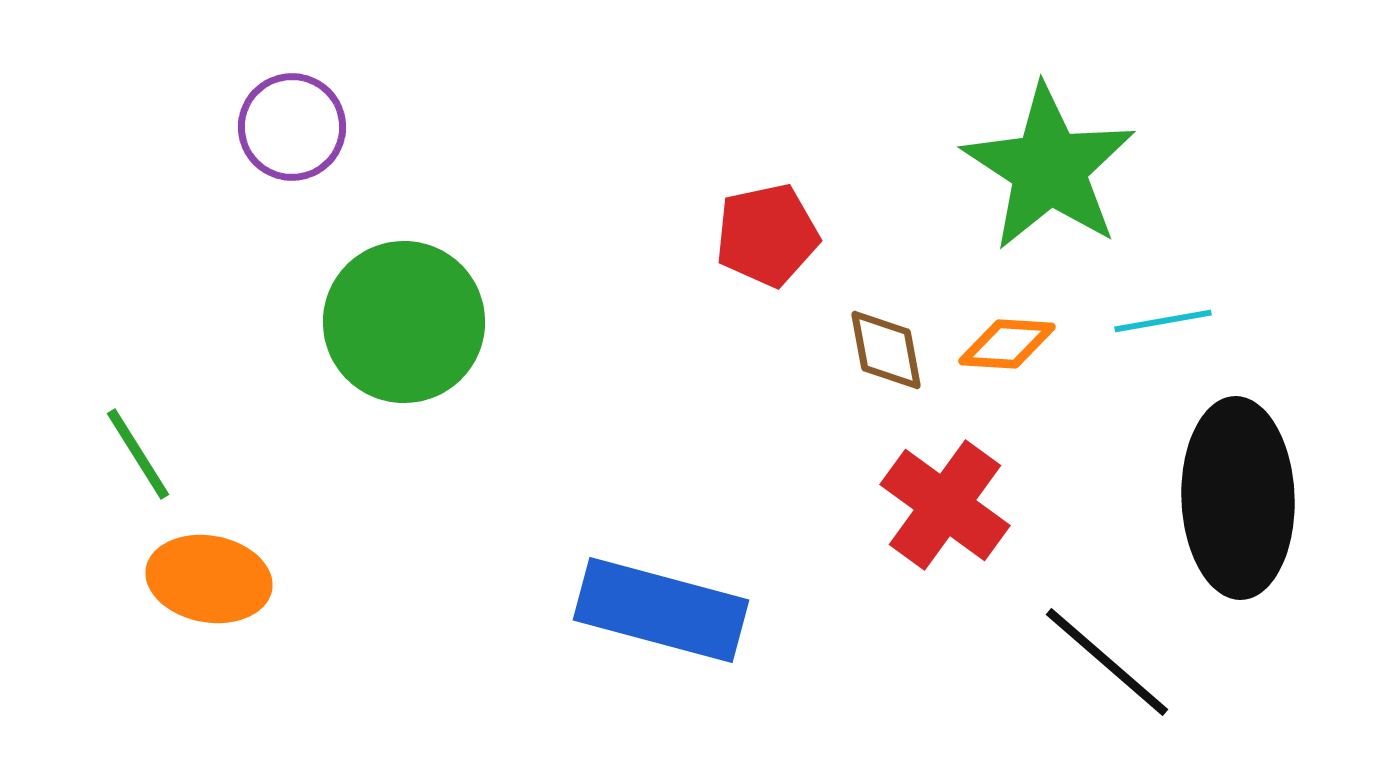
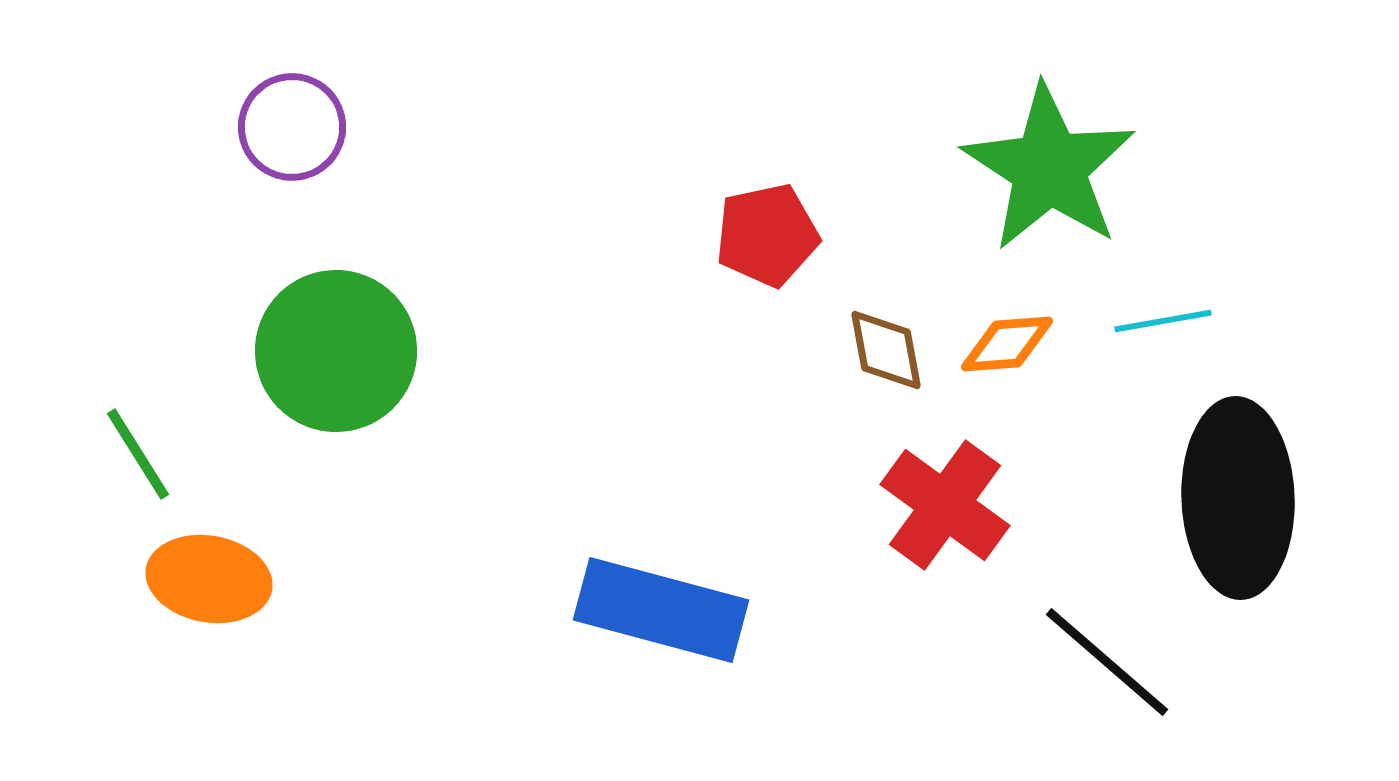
green circle: moved 68 px left, 29 px down
orange diamond: rotated 8 degrees counterclockwise
